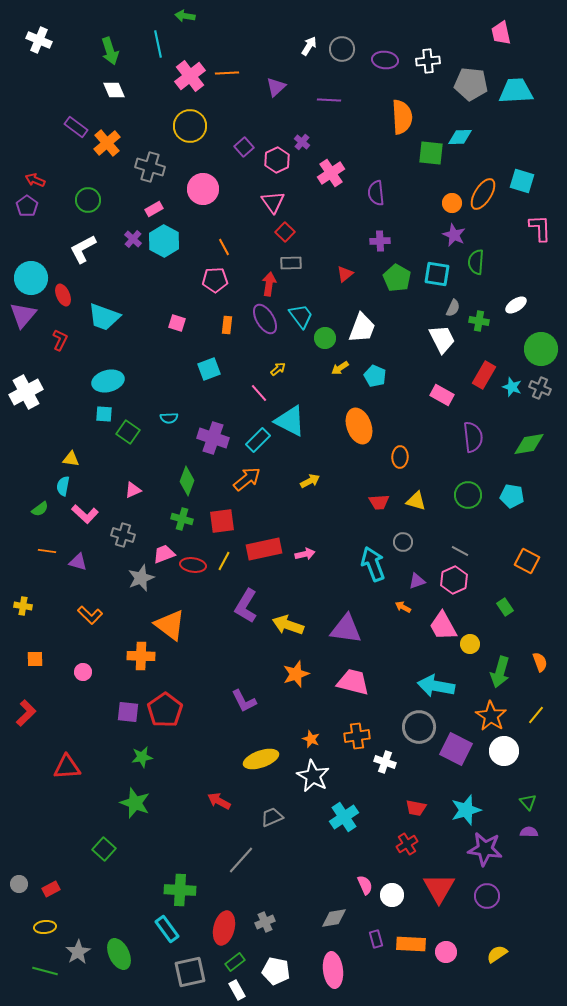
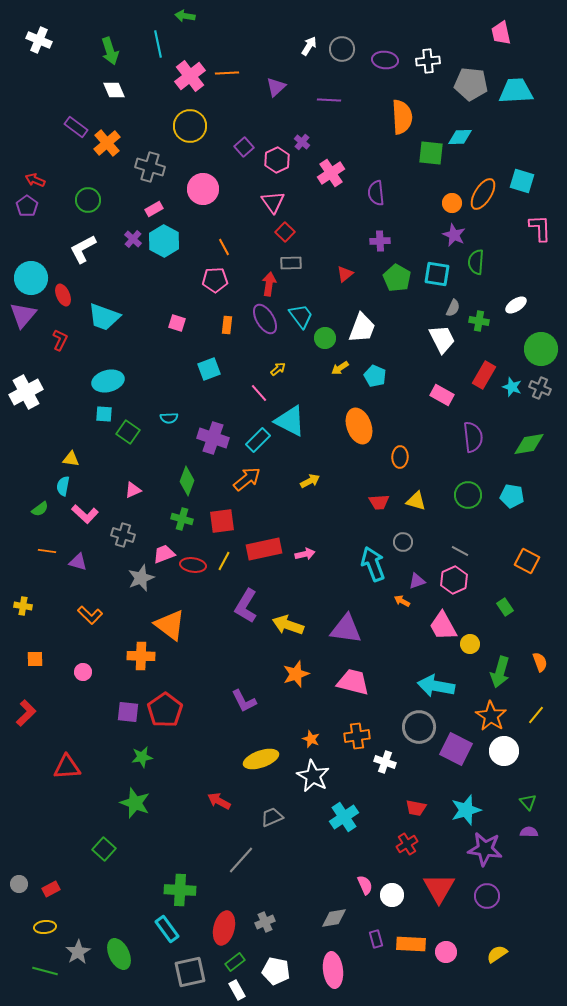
orange arrow at (403, 607): moved 1 px left, 6 px up
